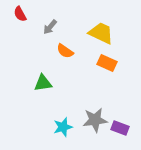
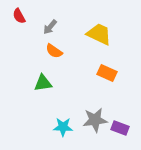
red semicircle: moved 1 px left, 2 px down
yellow trapezoid: moved 2 px left, 1 px down
orange semicircle: moved 11 px left
orange rectangle: moved 10 px down
cyan star: rotated 18 degrees clockwise
